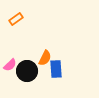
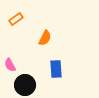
orange semicircle: moved 20 px up
pink semicircle: rotated 104 degrees clockwise
black circle: moved 2 px left, 14 px down
